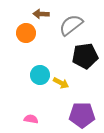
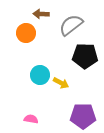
black pentagon: rotated 10 degrees clockwise
purple pentagon: moved 1 px right, 1 px down
